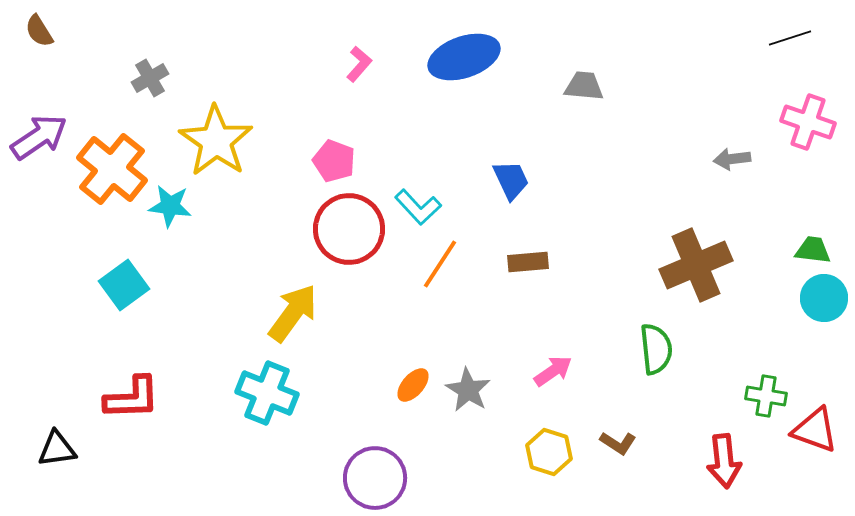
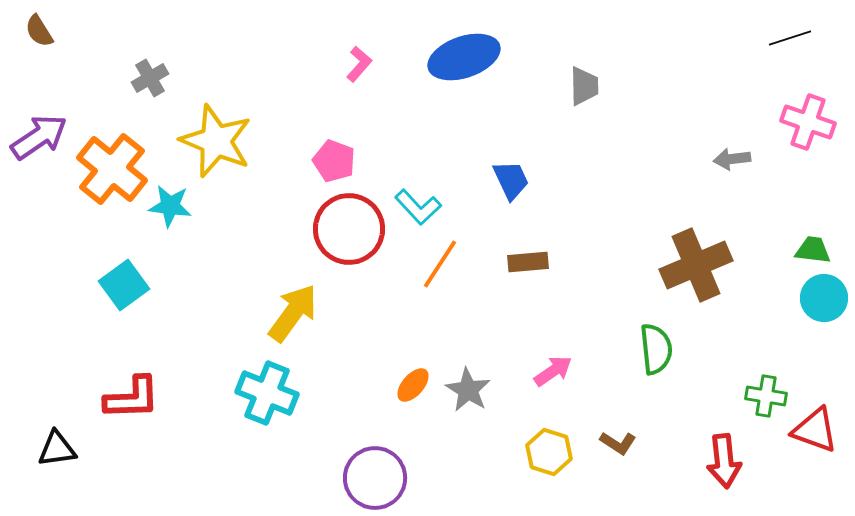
gray trapezoid: rotated 84 degrees clockwise
yellow star: rotated 12 degrees counterclockwise
